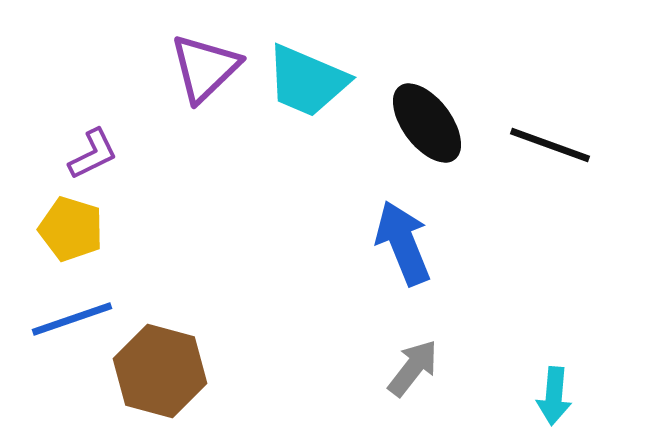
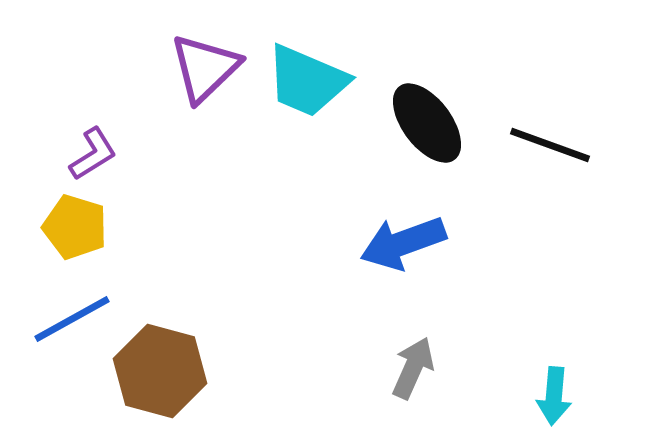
purple L-shape: rotated 6 degrees counterclockwise
yellow pentagon: moved 4 px right, 2 px up
blue arrow: rotated 88 degrees counterclockwise
blue line: rotated 10 degrees counterclockwise
gray arrow: rotated 14 degrees counterclockwise
